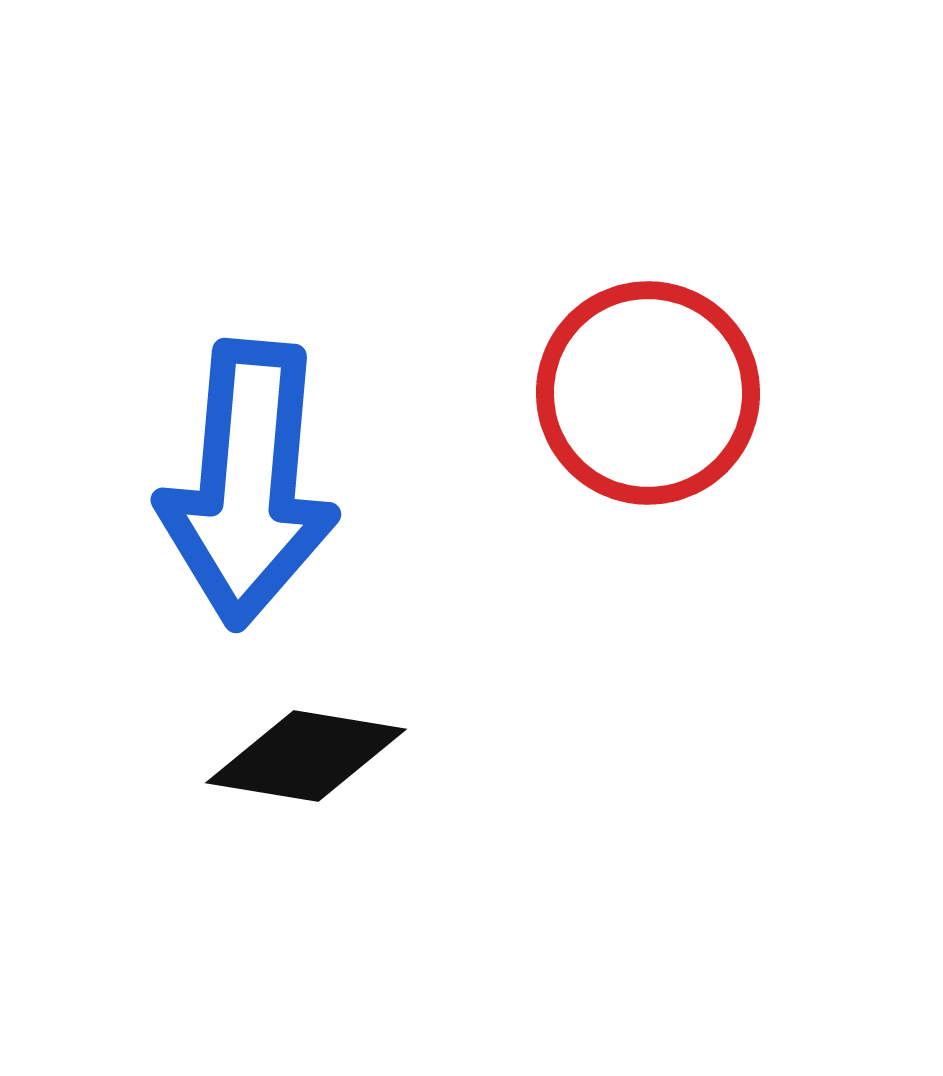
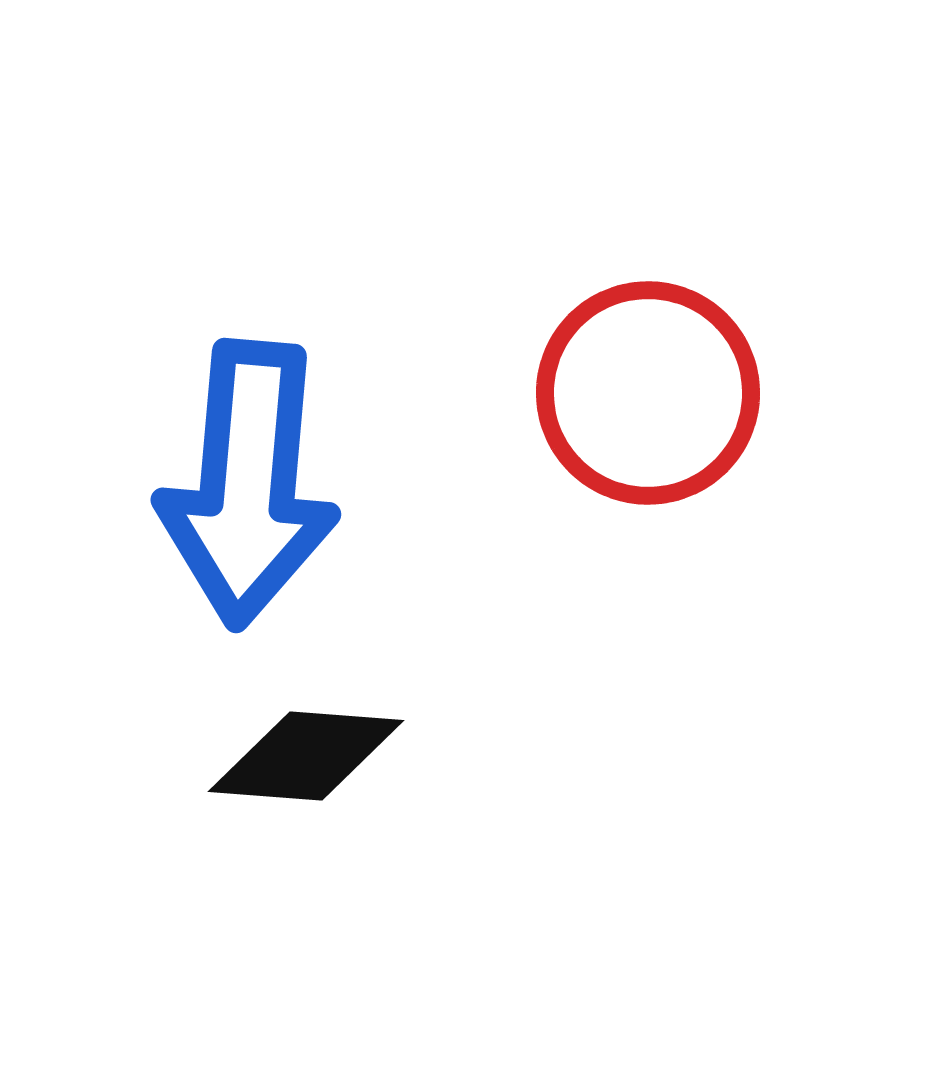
black diamond: rotated 5 degrees counterclockwise
